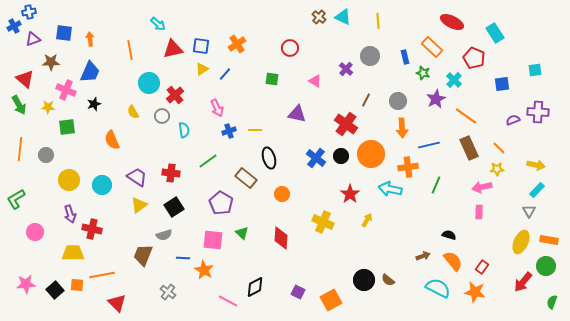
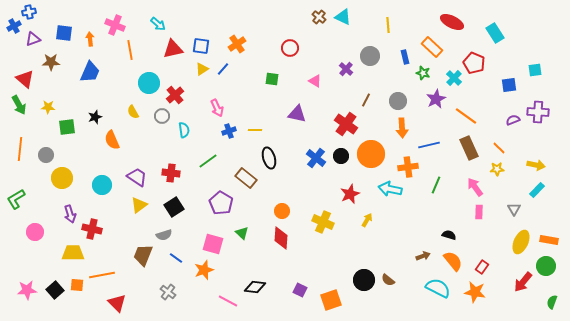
yellow line at (378, 21): moved 10 px right, 4 px down
red pentagon at (474, 58): moved 5 px down
blue line at (225, 74): moved 2 px left, 5 px up
cyan cross at (454, 80): moved 2 px up
blue square at (502, 84): moved 7 px right, 1 px down
pink cross at (66, 90): moved 49 px right, 65 px up
black star at (94, 104): moved 1 px right, 13 px down
yellow circle at (69, 180): moved 7 px left, 2 px up
pink arrow at (482, 187): moved 7 px left; rotated 66 degrees clockwise
orange circle at (282, 194): moved 17 px down
red star at (350, 194): rotated 12 degrees clockwise
gray triangle at (529, 211): moved 15 px left, 2 px up
pink square at (213, 240): moved 4 px down; rotated 10 degrees clockwise
blue line at (183, 258): moved 7 px left; rotated 32 degrees clockwise
orange star at (204, 270): rotated 24 degrees clockwise
pink star at (26, 284): moved 1 px right, 6 px down
black diamond at (255, 287): rotated 35 degrees clockwise
purple square at (298, 292): moved 2 px right, 2 px up
orange square at (331, 300): rotated 10 degrees clockwise
